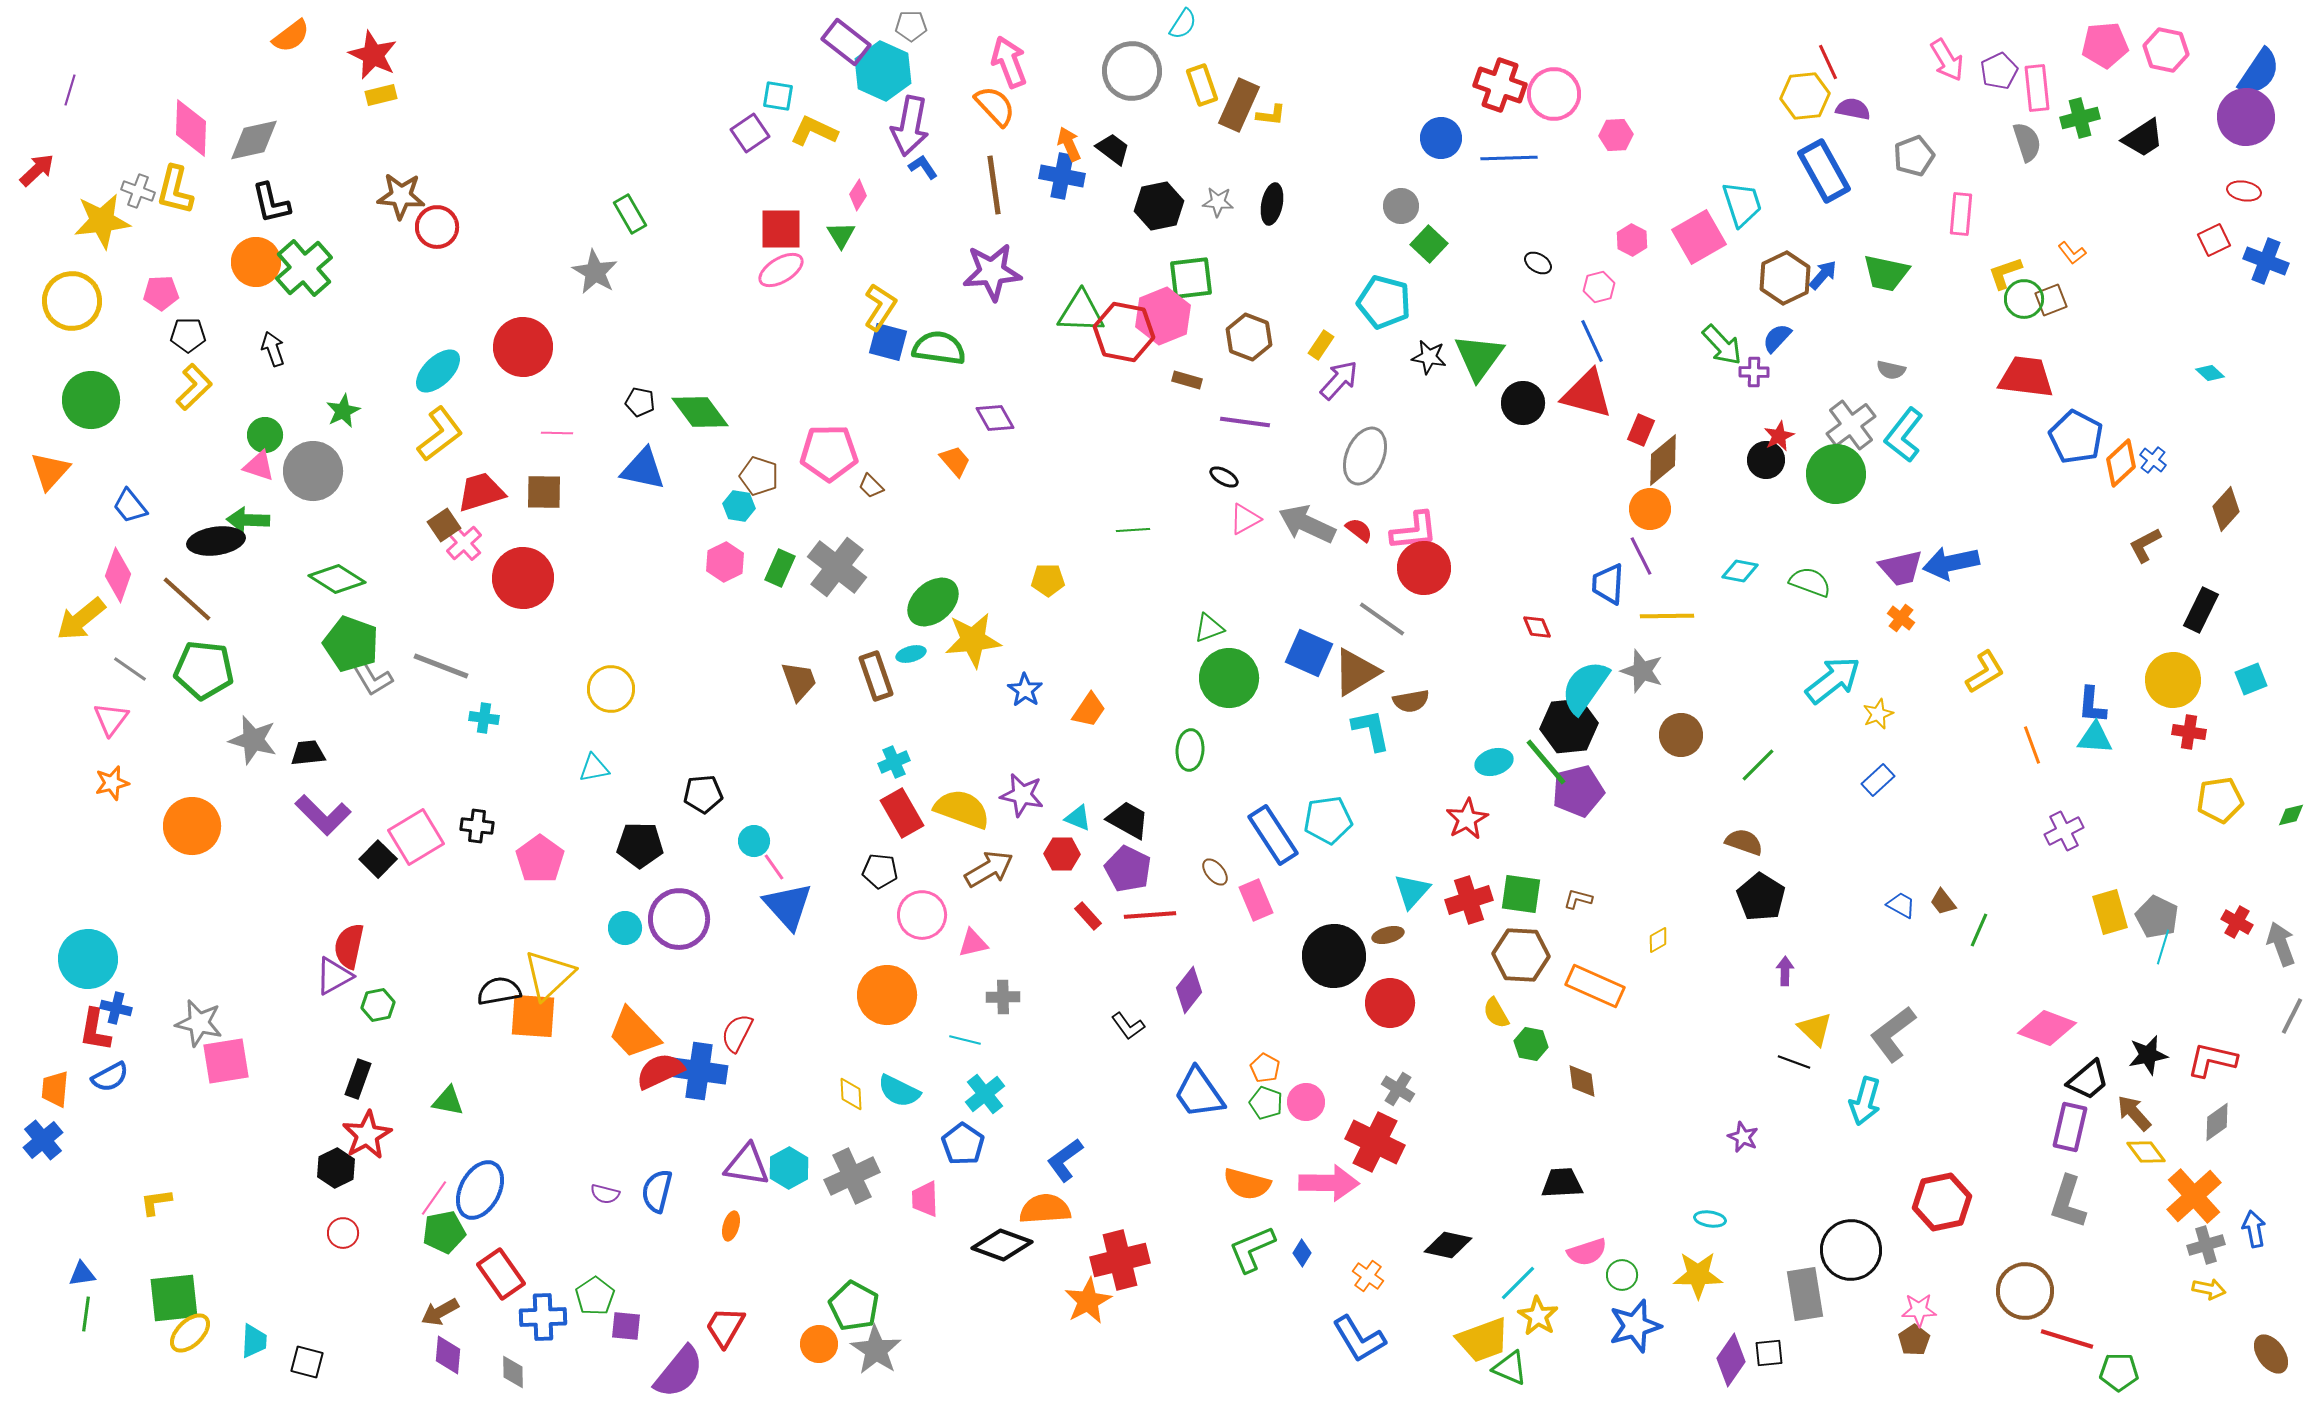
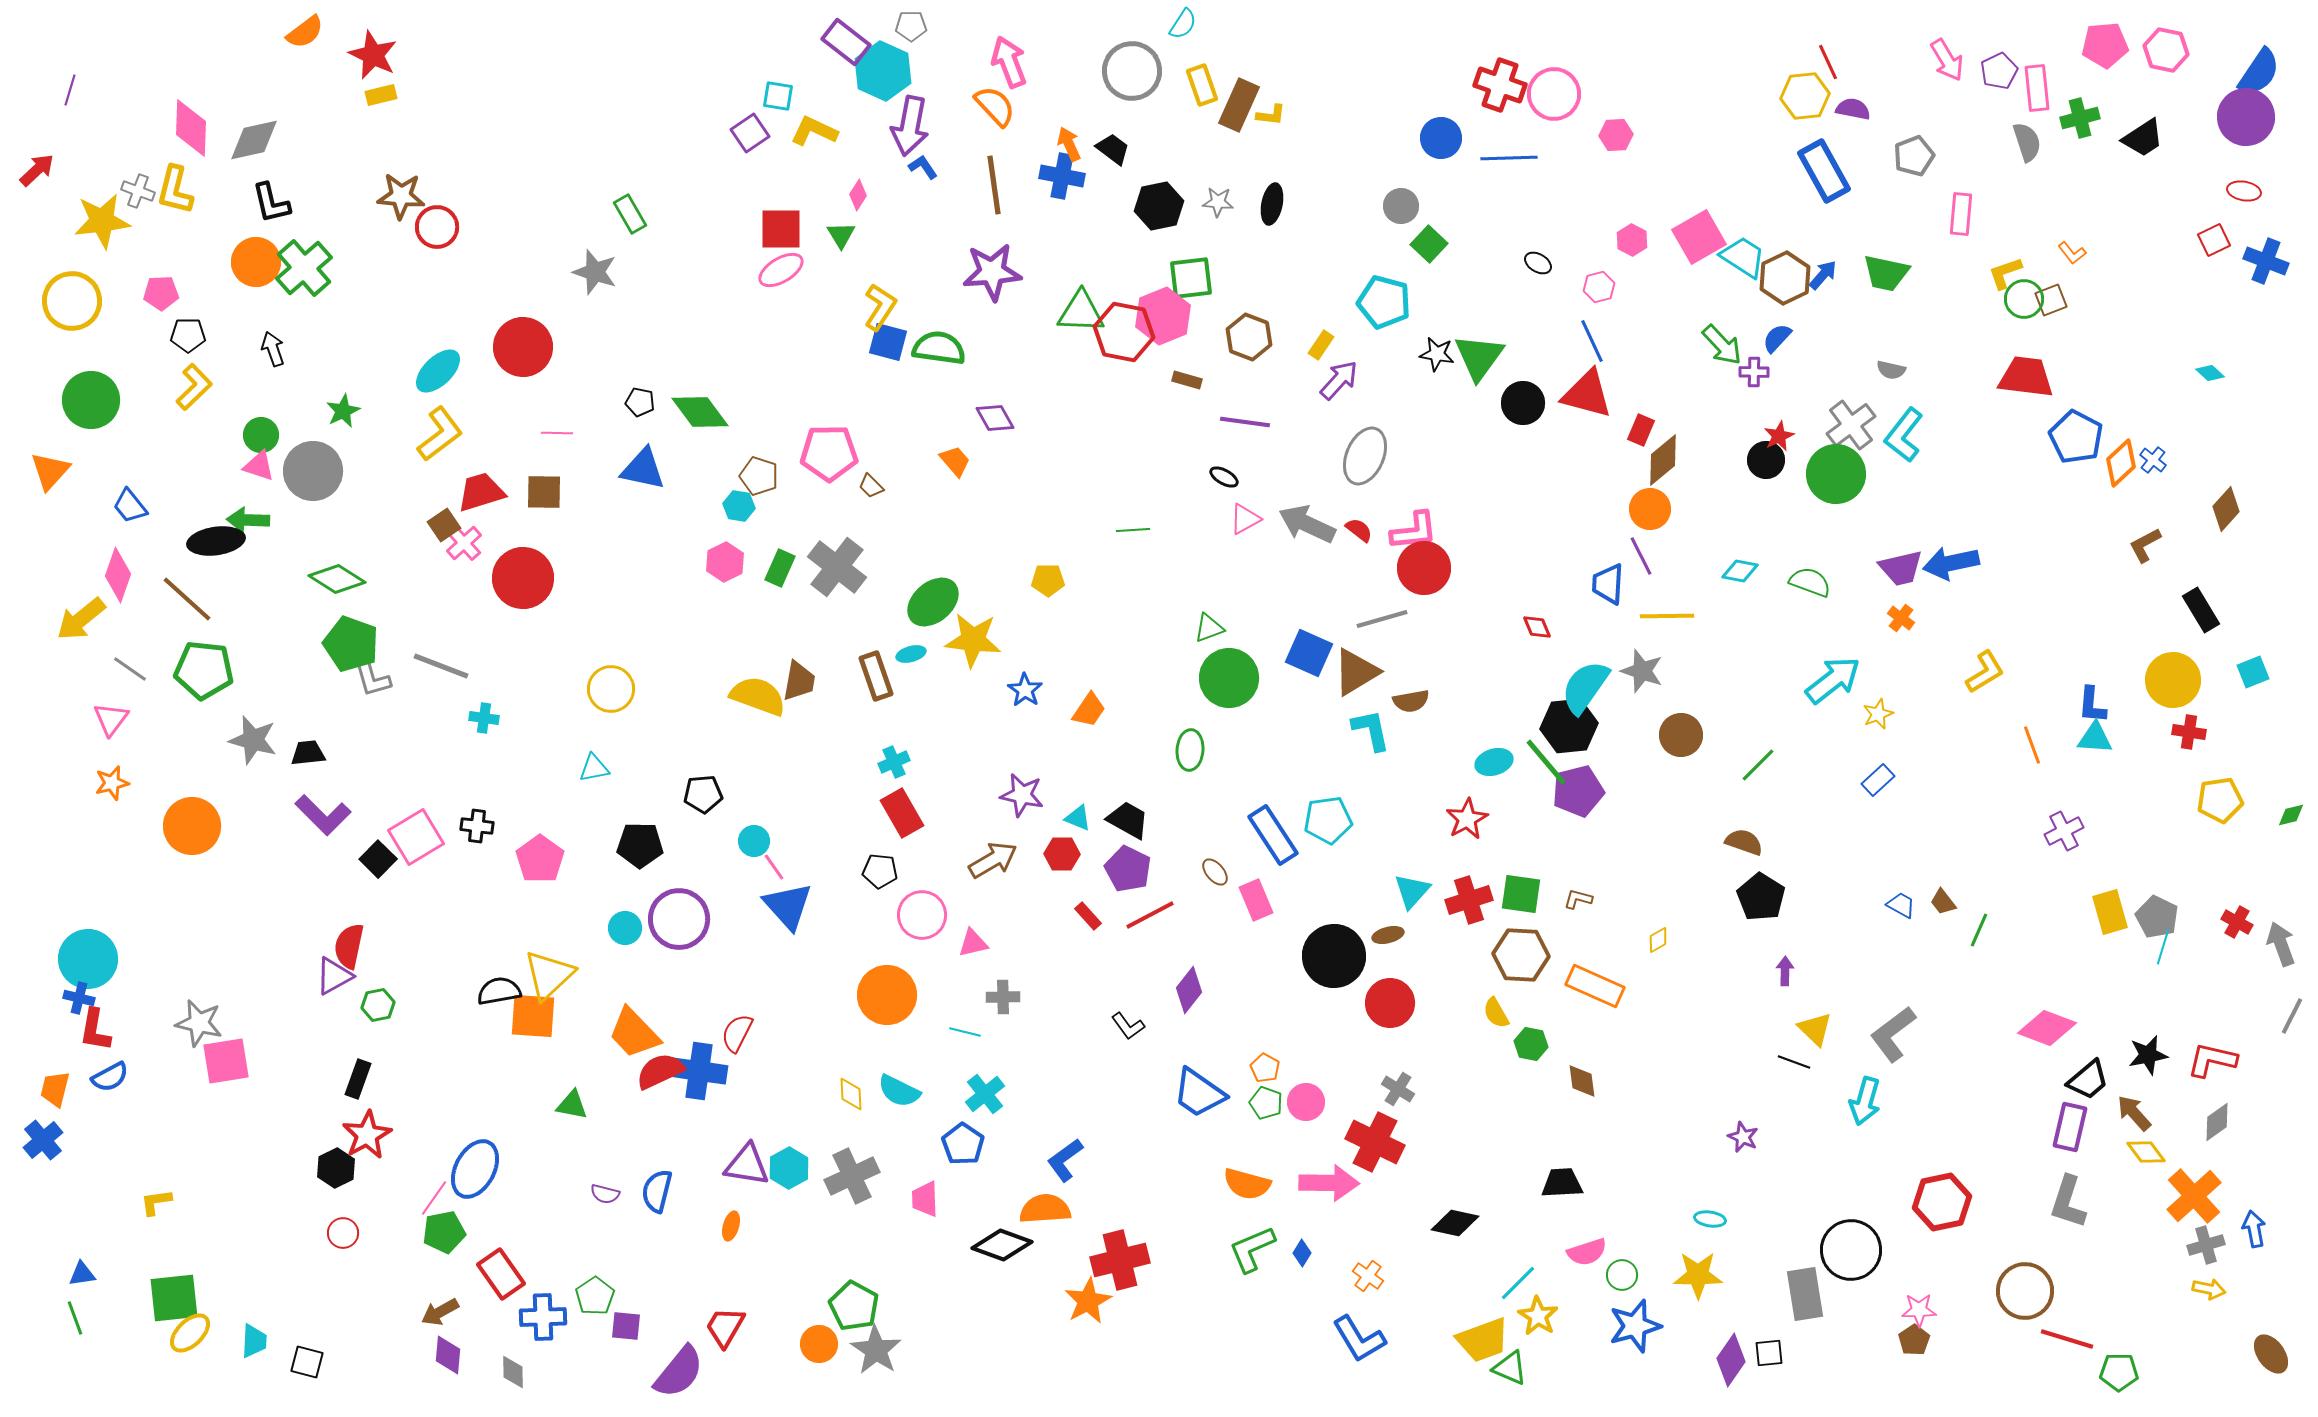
orange semicircle at (291, 36): moved 14 px right, 4 px up
cyan trapezoid at (1742, 204): moved 1 px right, 53 px down; rotated 39 degrees counterclockwise
gray star at (595, 272): rotated 12 degrees counterclockwise
black star at (1429, 357): moved 8 px right, 3 px up
green circle at (265, 435): moved 4 px left
black rectangle at (2201, 610): rotated 57 degrees counterclockwise
gray line at (1382, 619): rotated 51 degrees counterclockwise
yellow star at (973, 640): rotated 12 degrees clockwise
gray L-shape at (372, 678): rotated 15 degrees clockwise
cyan square at (2251, 679): moved 2 px right, 7 px up
brown trapezoid at (799, 681): rotated 30 degrees clockwise
yellow semicircle at (962, 809): moved 204 px left, 113 px up
brown arrow at (989, 869): moved 4 px right, 9 px up
red line at (1150, 915): rotated 24 degrees counterclockwise
blue cross at (116, 1008): moved 37 px left, 10 px up
cyan line at (965, 1040): moved 8 px up
orange trapezoid at (55, 1089): rotated 9 degrees clockwise
blue trapezoid at (1199, 1093): rotated 20 degrees counterclockwise
green triangle at (448, 1101): moved 124 px right, 4 px down
blue ellipse at (480, 1190): moved 5 px left, 21 px up
black diamond at (1448, 1245): moved 7 px right, 22 px up
green line at (86, 1314): moved 11 px left, 4 px down; rotated 28 degrees counterclockwise
